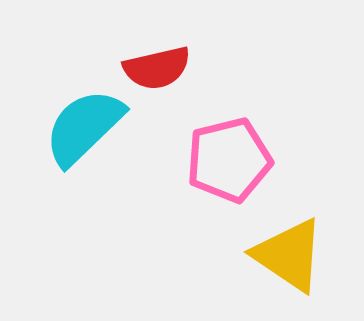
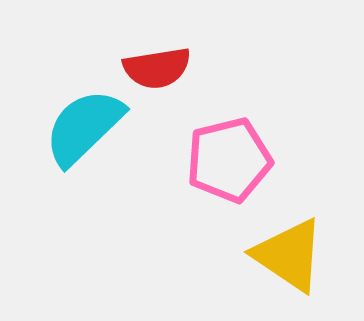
red semicircle: rotated 4 degrees clockwise
